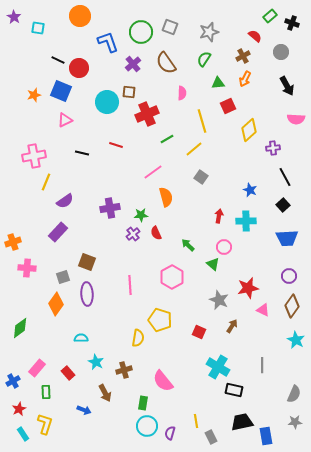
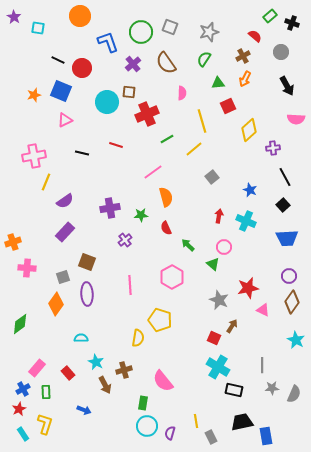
red circle at (79, 68): moved 3 px right
gray square at (201, 177): moved 11 px right; rotated 16 degrees clockwise
cyan cross at (246, 221): rotated 24 degrees clockwise
purple rectangle at (58, 232): moved 7 px right
red semicircle at (156, 233): moved 10 px right, 5 px up
purple cross at (133, 234): moved 8 px left, 6 px down
brown diamond at (292, 306): moved 4 px up
green diamond at (20, 328): moved 4 px up
red square at (199, 332): moved 15 px right, 6 px down
blue cross at (13, 381): moved 10 px right, 8 px down
brown arrow at (105, 393): moved 8 px up
gray star at (295, 422): moved 23 px left, 34 px up
